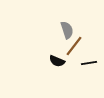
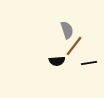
black semicircle: rotated 28 degrees counterclockwise
